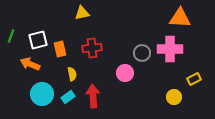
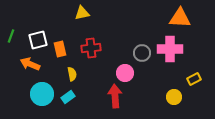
red cross: moved 1 px left
red arrow: moved 22 px right
